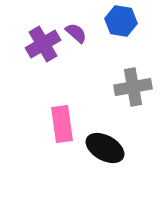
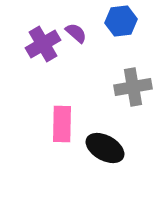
blue hexagon: rotated 16 degrees counterclockwise
pink rectangle: rotated 9 degrees clockwise
